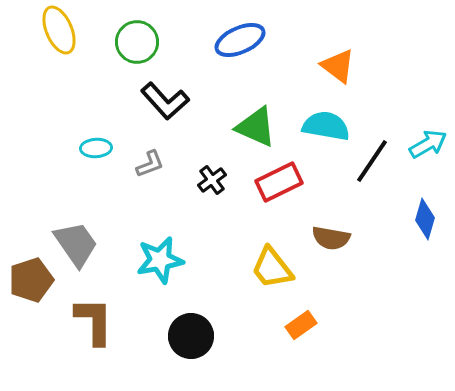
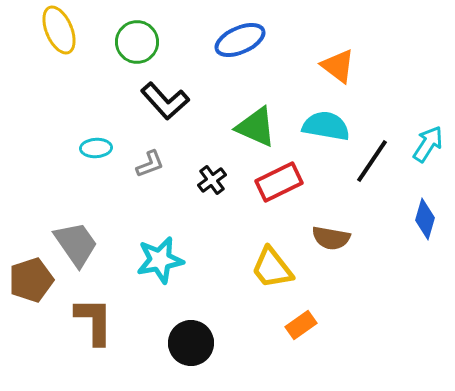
cyan arrow: rotated 27 degrees counterclockwise
black circle: moved 7 px down
